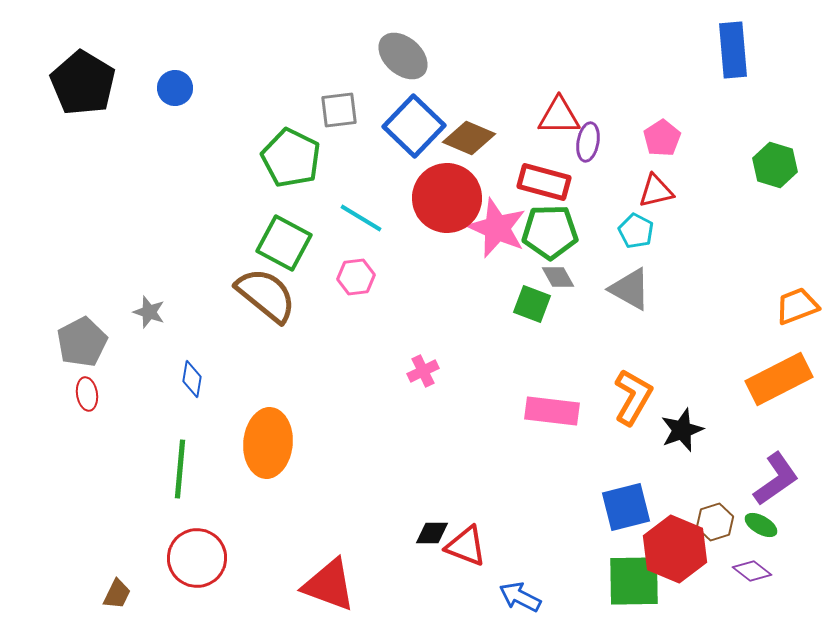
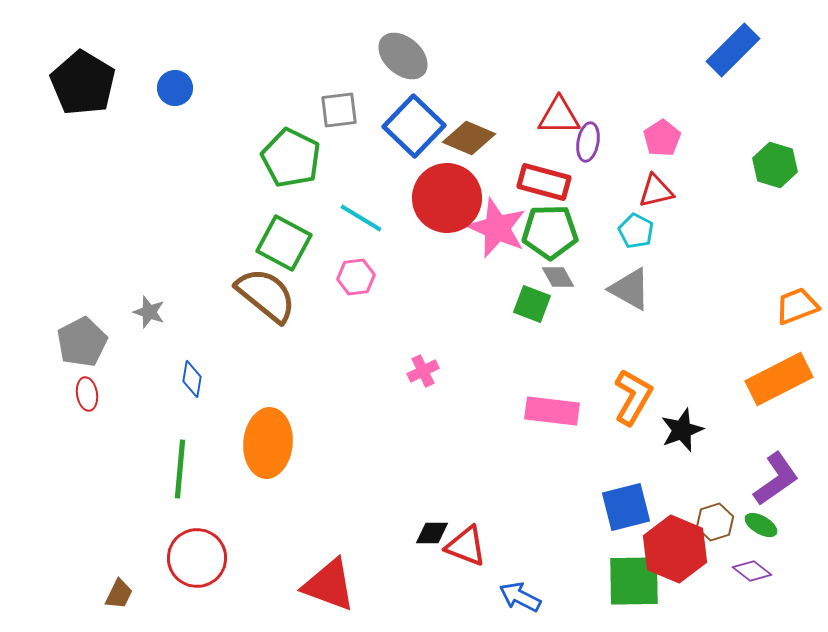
blue rectangle at (733, 50): rotated 50 degrees clockwise
brown trapezoid at (117, 594): moved 2 px right
